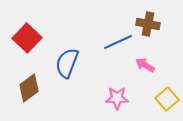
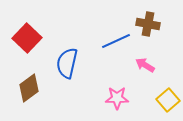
blue line: moved 2 px left, 1 px up
blue semicircle: rotated 8 degrees counterclockwise
yellow square: moved 1 px right, 1 px down
